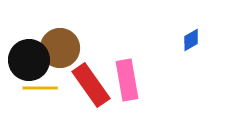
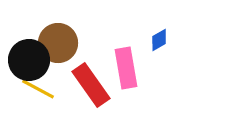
blue diamond: moved 32 px left
brown circle: moved 2 px left, 5 px up
pink rectangle: moved 1 px left, 12 px up
yellow line: moved 2 px left, 1 px down; rotated 28 degrees clockwise
